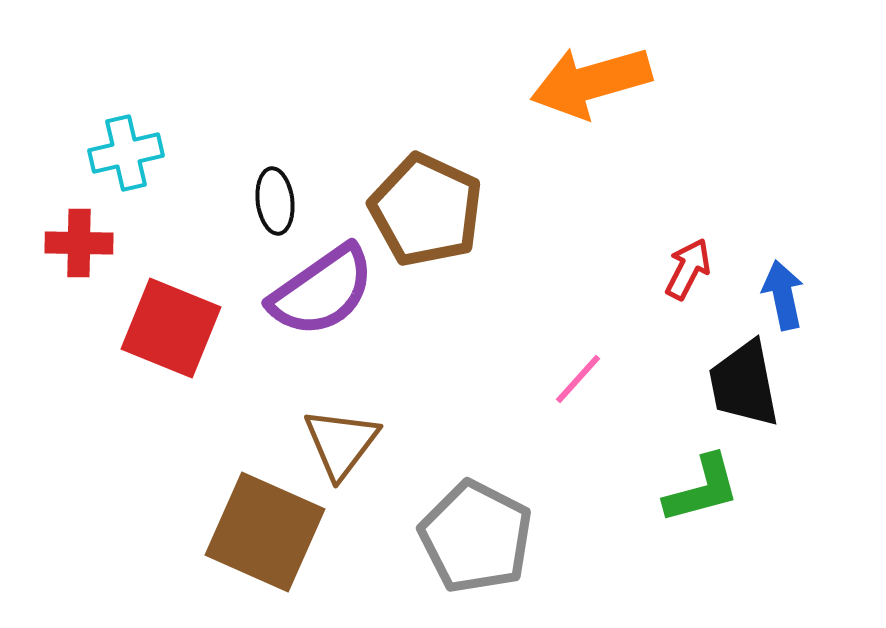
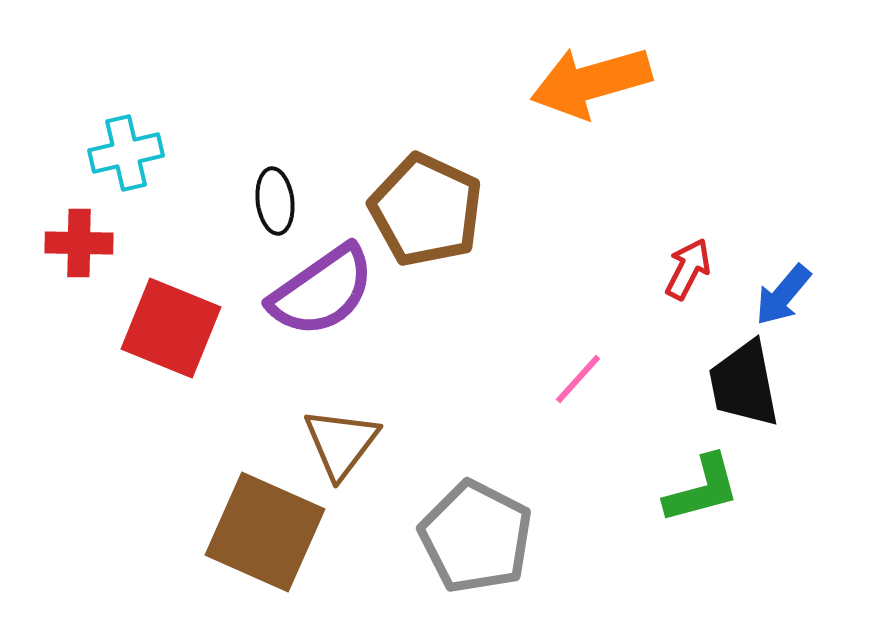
blue arrow: rotated 128 degrees counterclockwise
